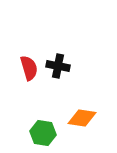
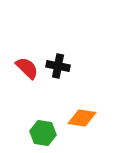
red semicircle: moved 2 px left; rotated 30 degrees counterclockwise
